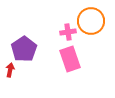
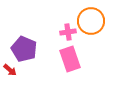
purple pentagon: rotated 15 degrees counterclockwise
red arrow: rotated 120 degrees clockwise
